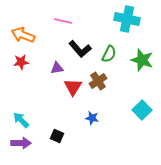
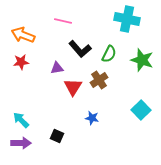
brown cross: moved 1 px right, 1 px up
cyan square: moved 1 px left
